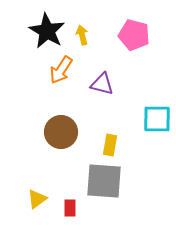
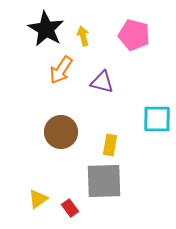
black star: moved 1 px left, 2 px up
yellow arrow: moved 1 px right, 1 px down
purple triangle: moved 2 px up
gray square: rotated 6 degrees counterclockwise
yellow triangle: moved 1 px right
red rectangle: rotated 36 degrees counterclockwise
